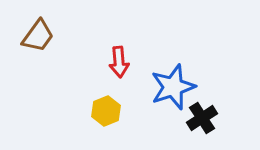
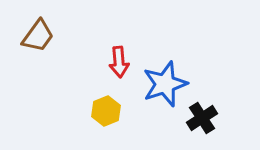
blue star: moved 8 px left, 3 px up
